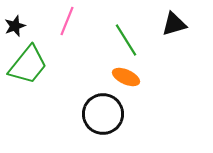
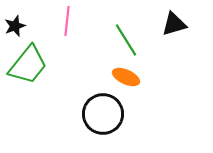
pink line: rotated 16 degrees counterclockwise
